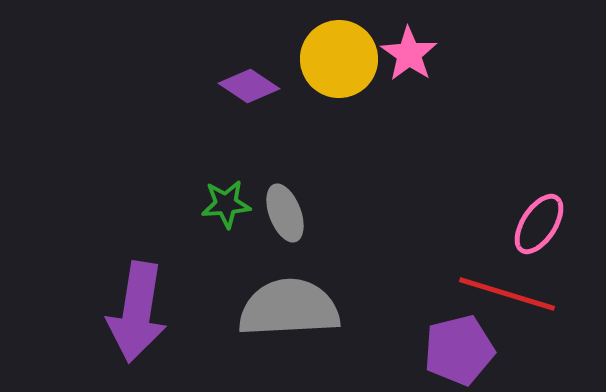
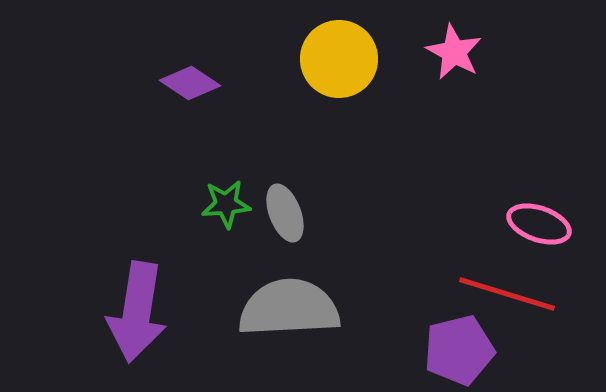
pink star: moved 45 px right, 2 px up; rotated 6 degrees counterclockwise
purple diamond: moved 59 px left, 3 px up
pink ellipse: rotated 76 degrees clockwise
